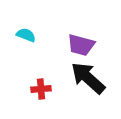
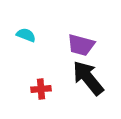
black arrow: rotated 9 degrees clockwise
